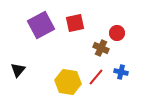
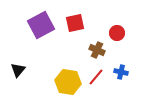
brown cross: moved 4 px left, 2 px down
